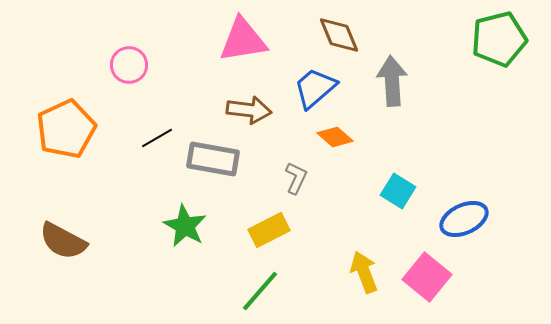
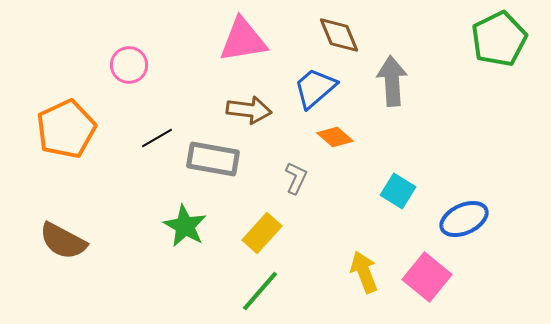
green pentagon: rotated 12 degrees counterclockwise
yellow rectangle: moved 7 px left, 3 px down; rotated 21 degrees counterclockwise
